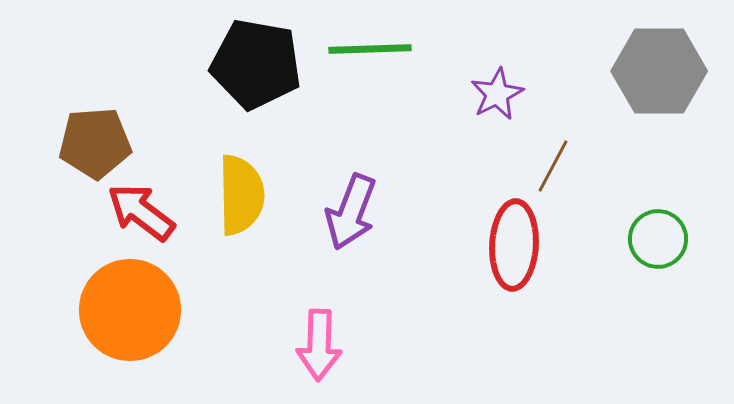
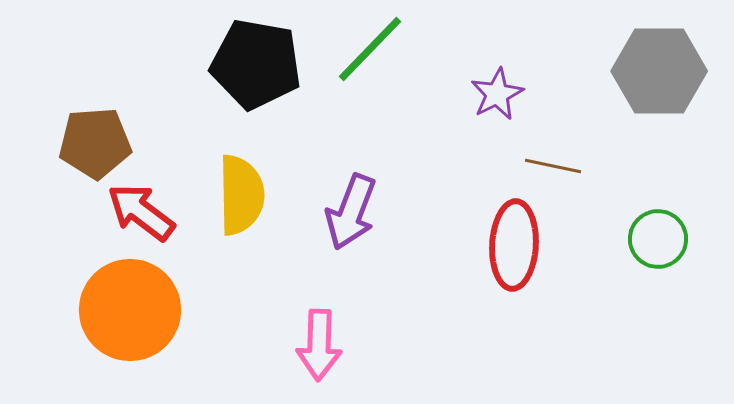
green line: rotated 44 degrees counterclockwise
brown line: rotated 74 degrees clockwise
